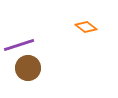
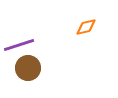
orange diamond: rotated 50 degrees counterclockwise
